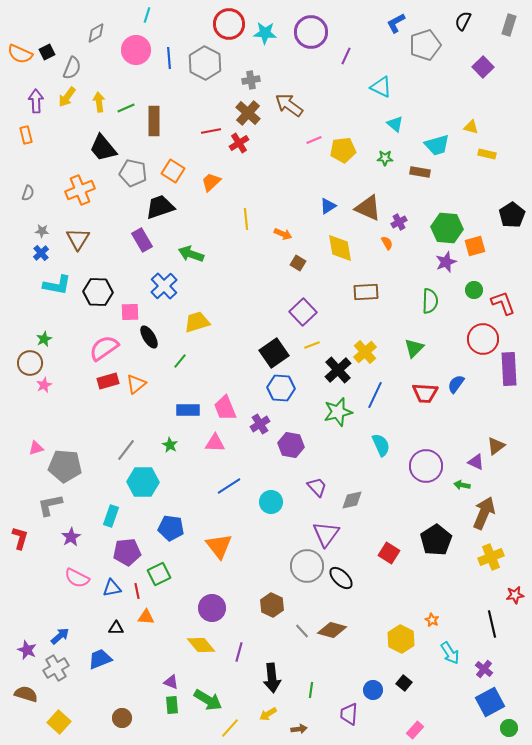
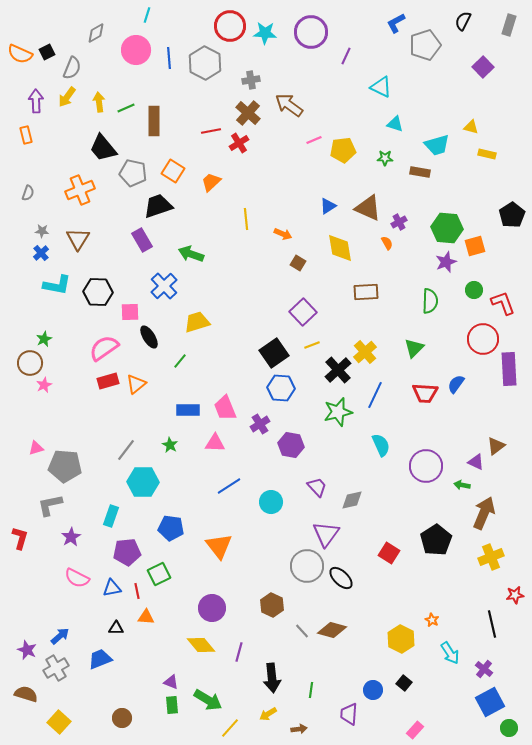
red circle at (229, 24): moved 1 px right, 2 px down
cyan triangle at (395, 124): rotated 24 degrees counterclockwise
black trapezoid at (160, 207): moved 2 px left, 1 px up
